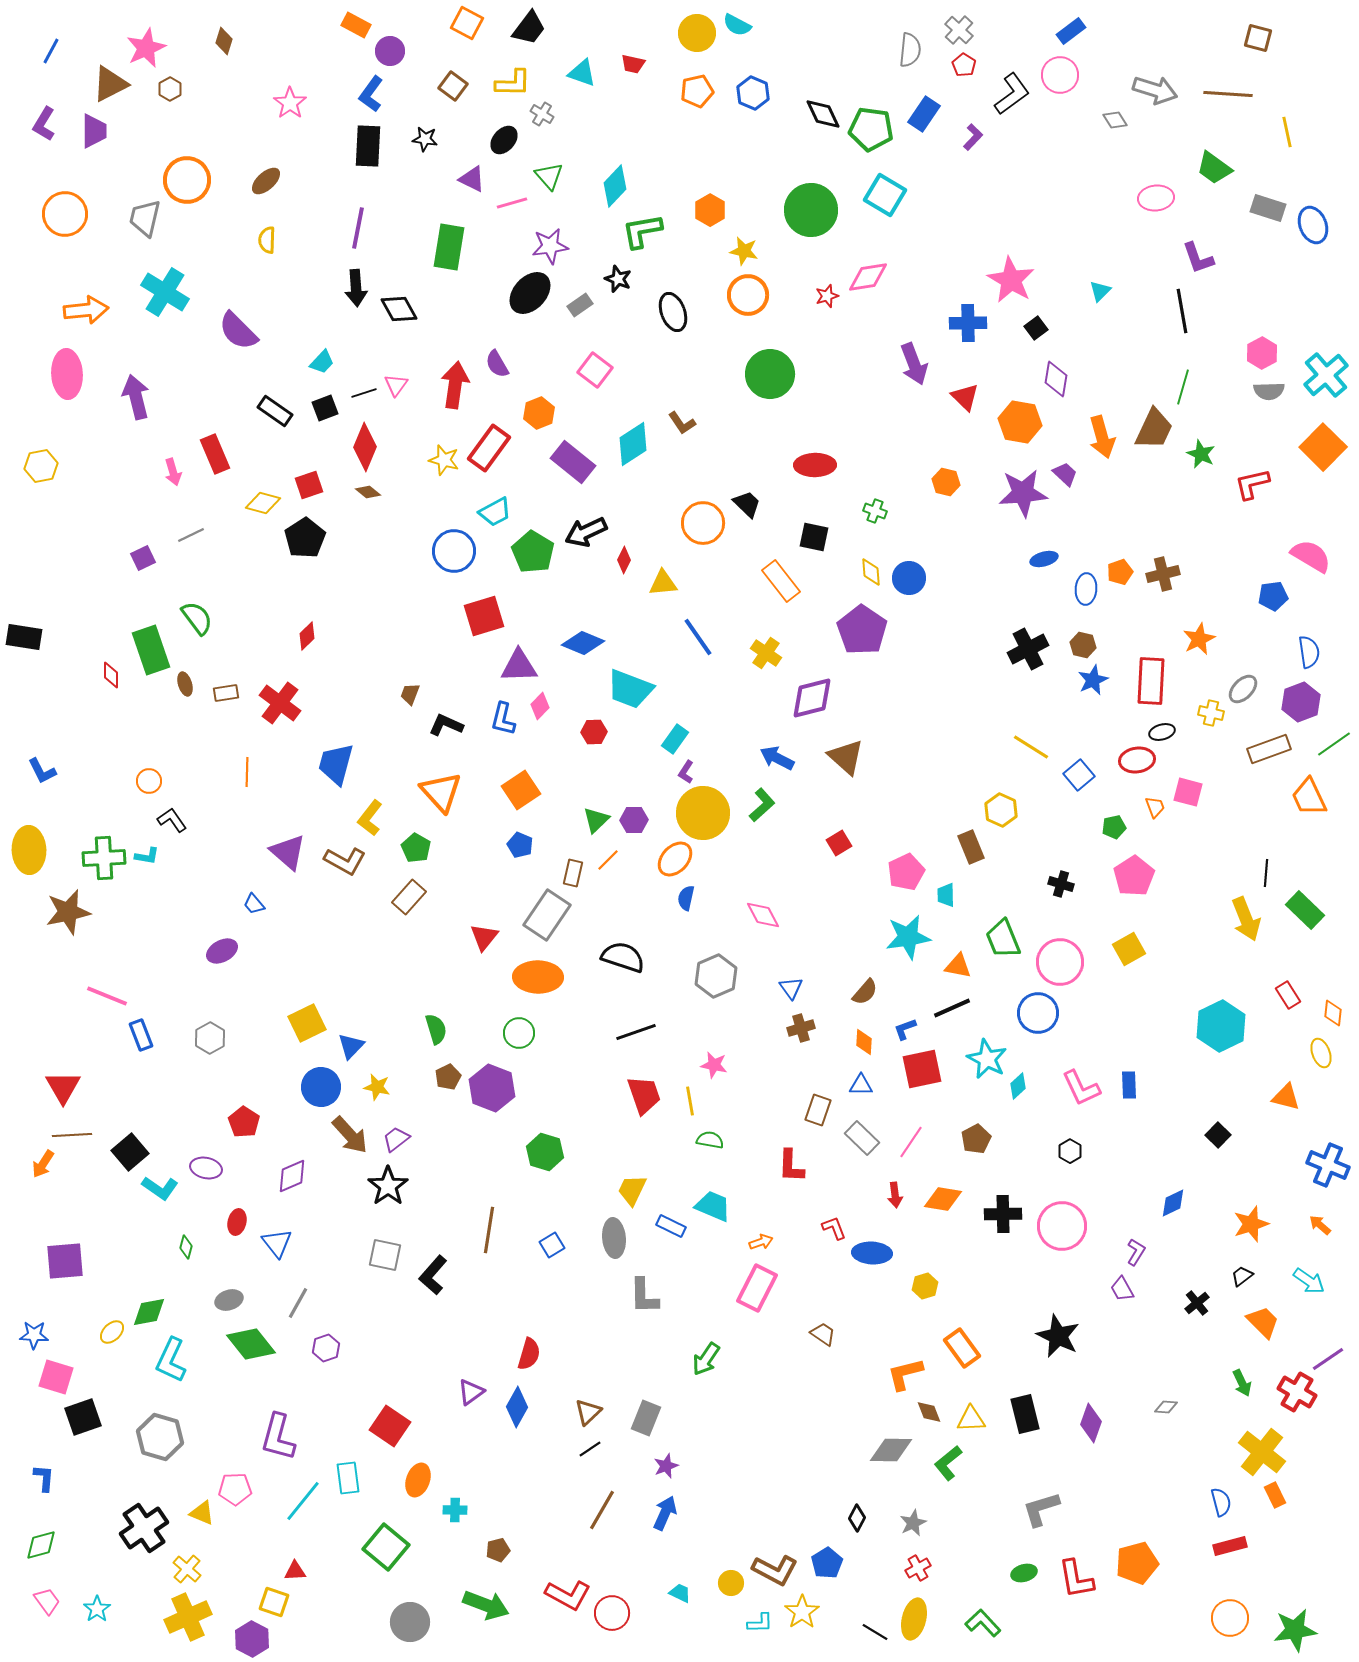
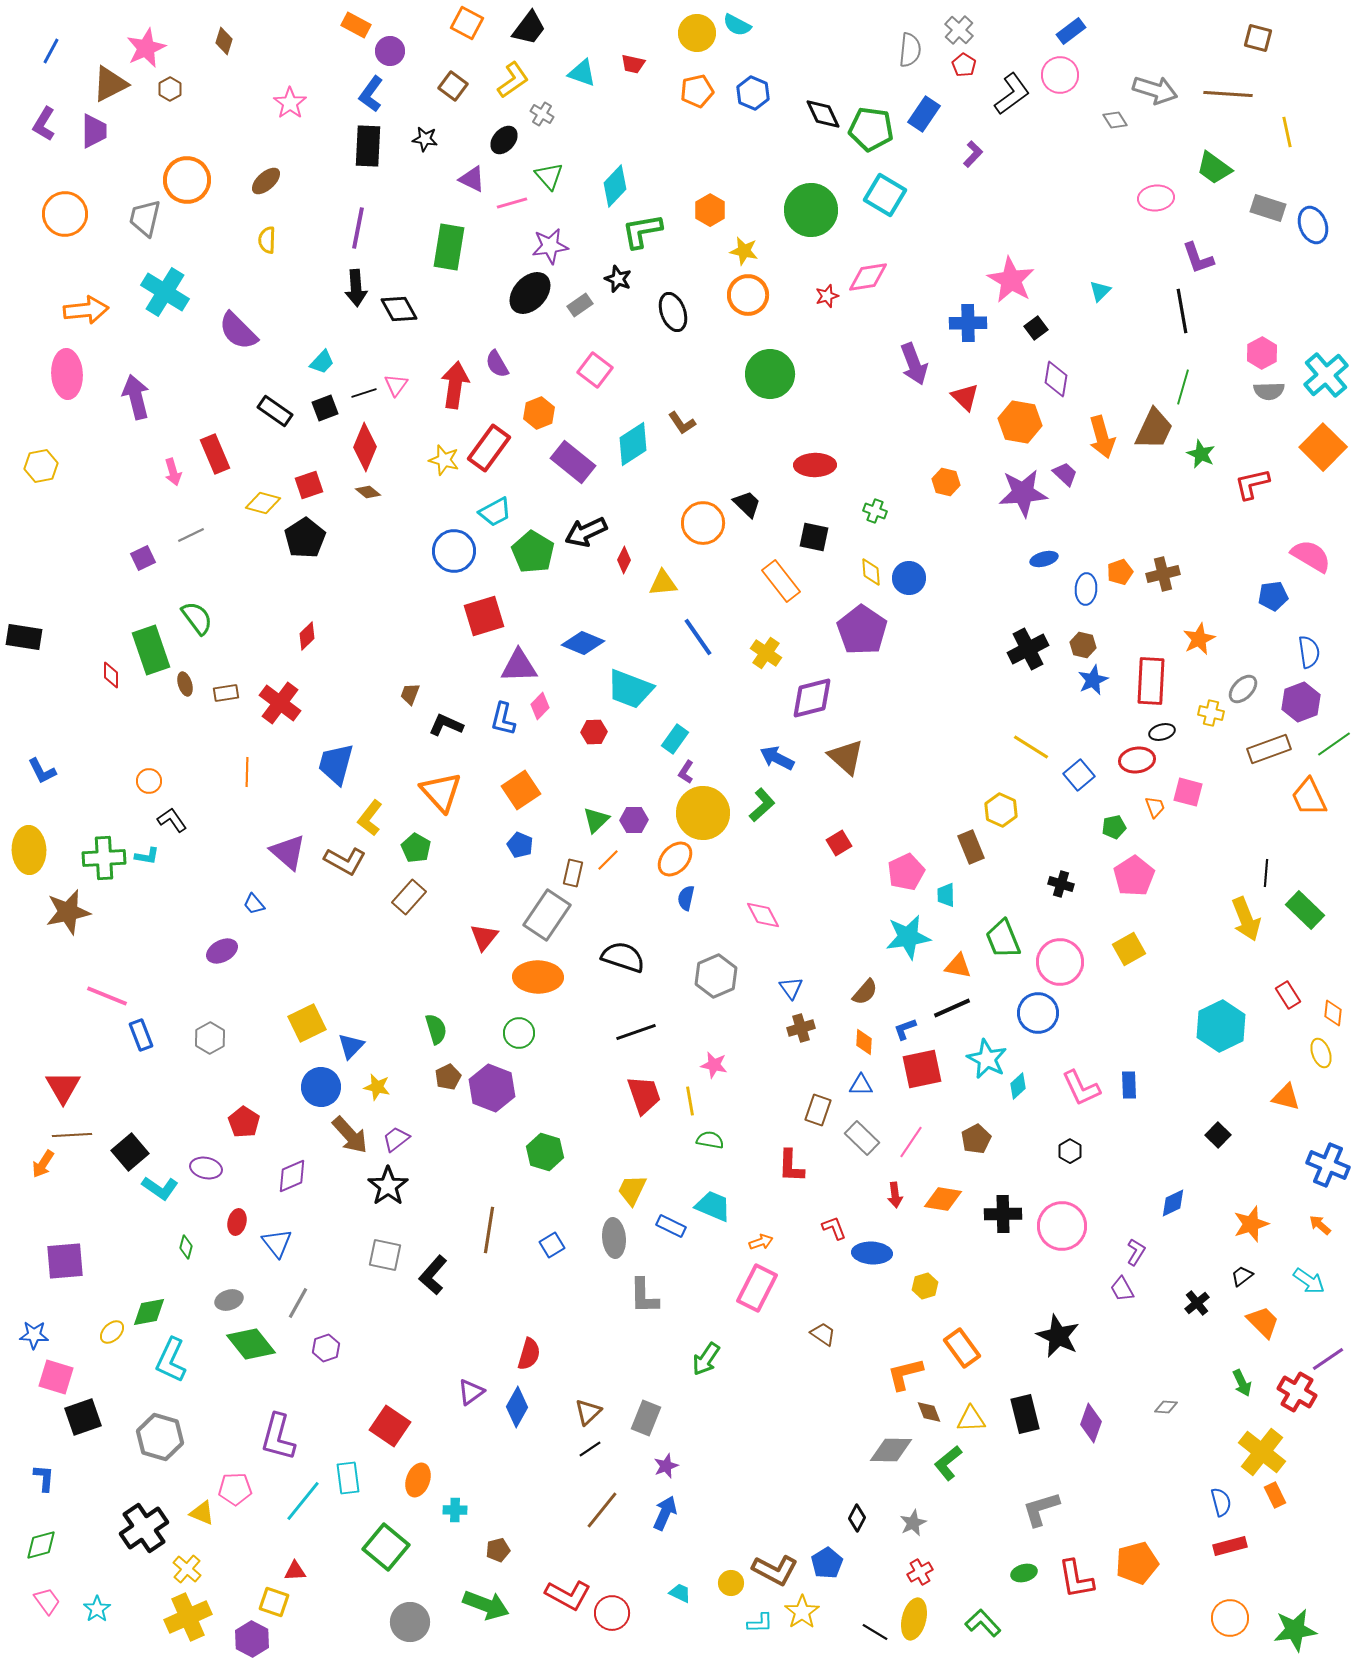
yellow L-shape at (513, 83): moved 3 px up; rotated 36 degrees counterclockwise
purple L-shape at (973, 137): moved 17 px down
brown line at (602, 1510): rotated 9 degrees clockwise
red cross at (918, 1568): moved 2 px right, 4 px down
